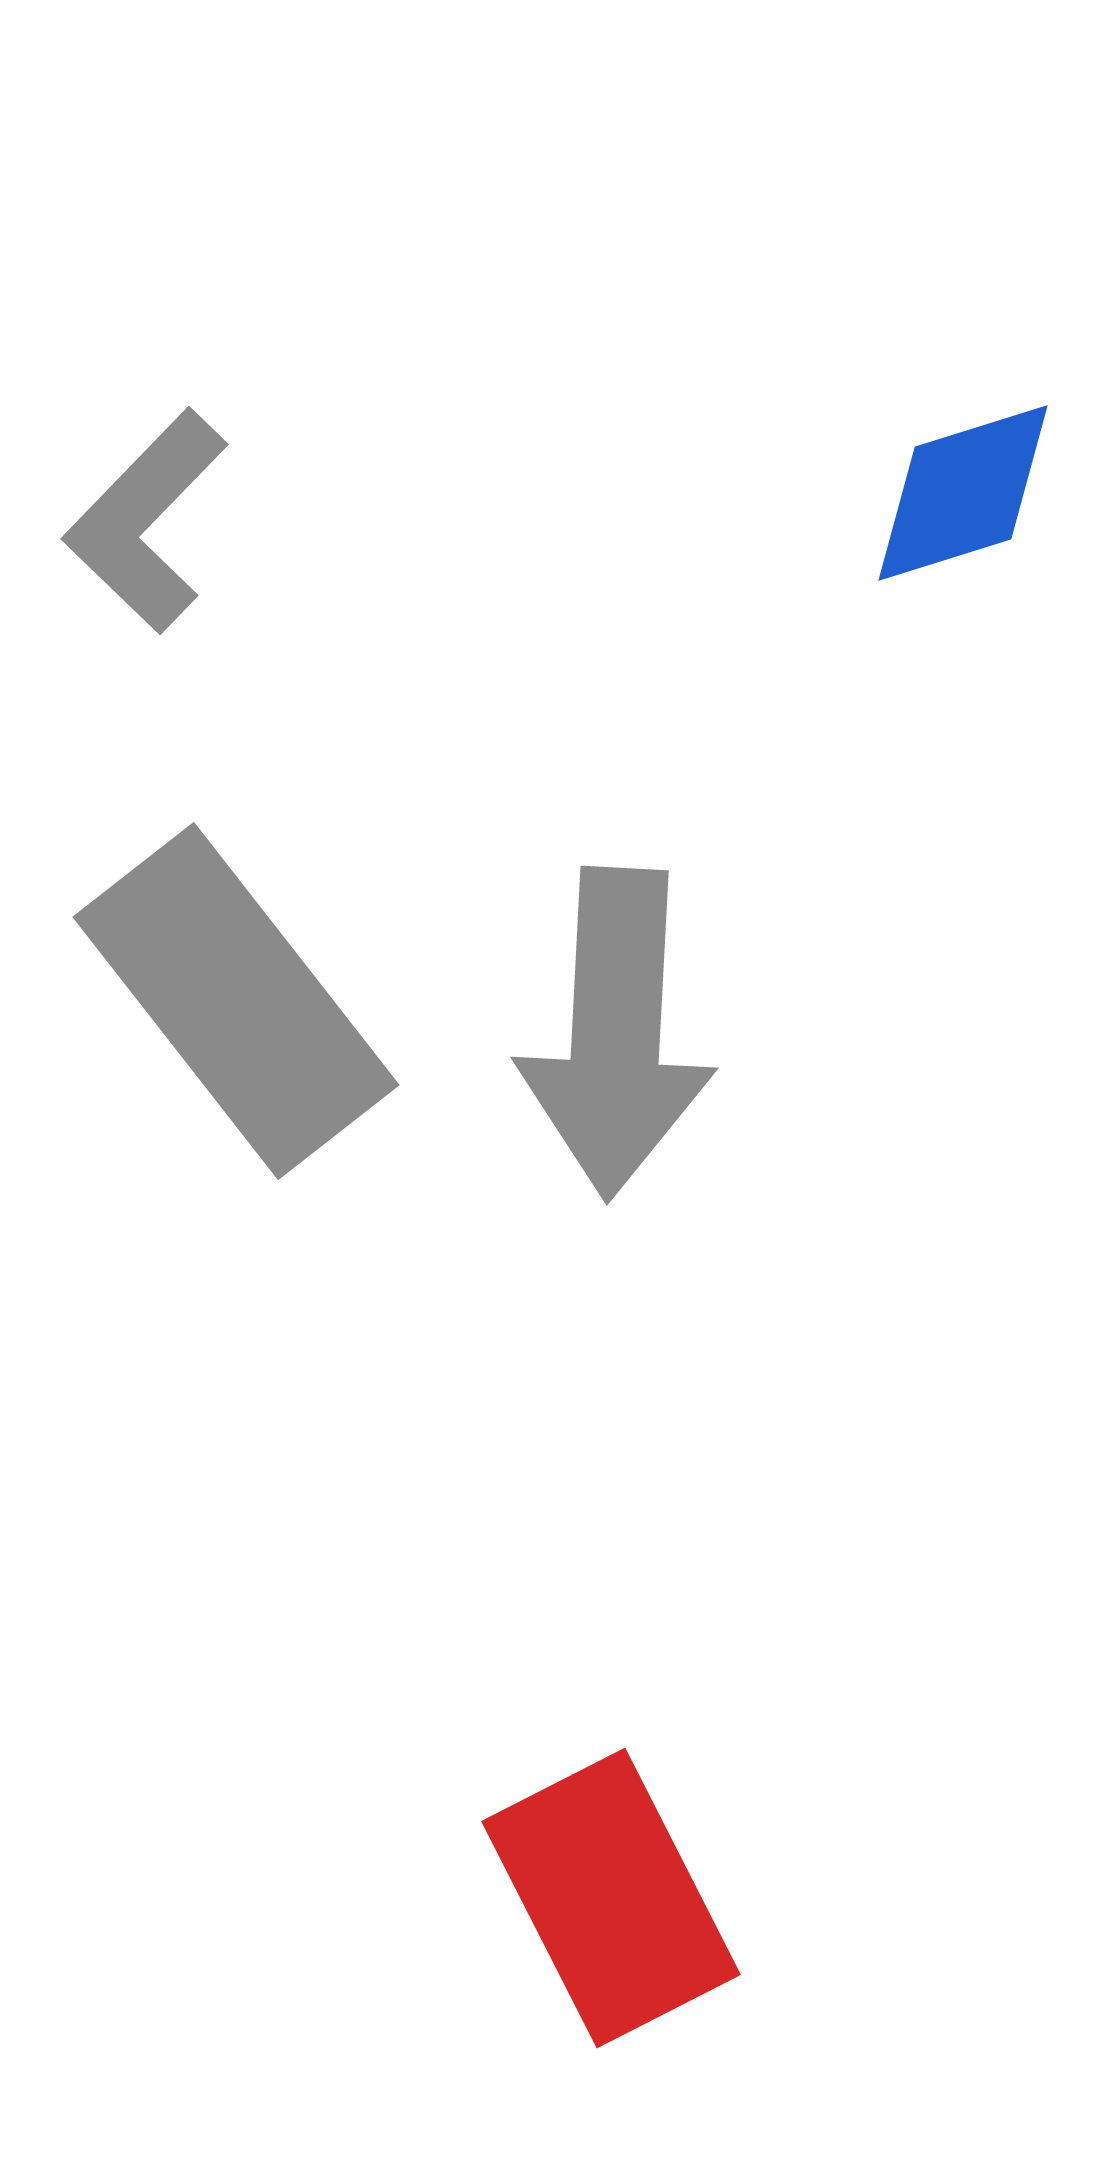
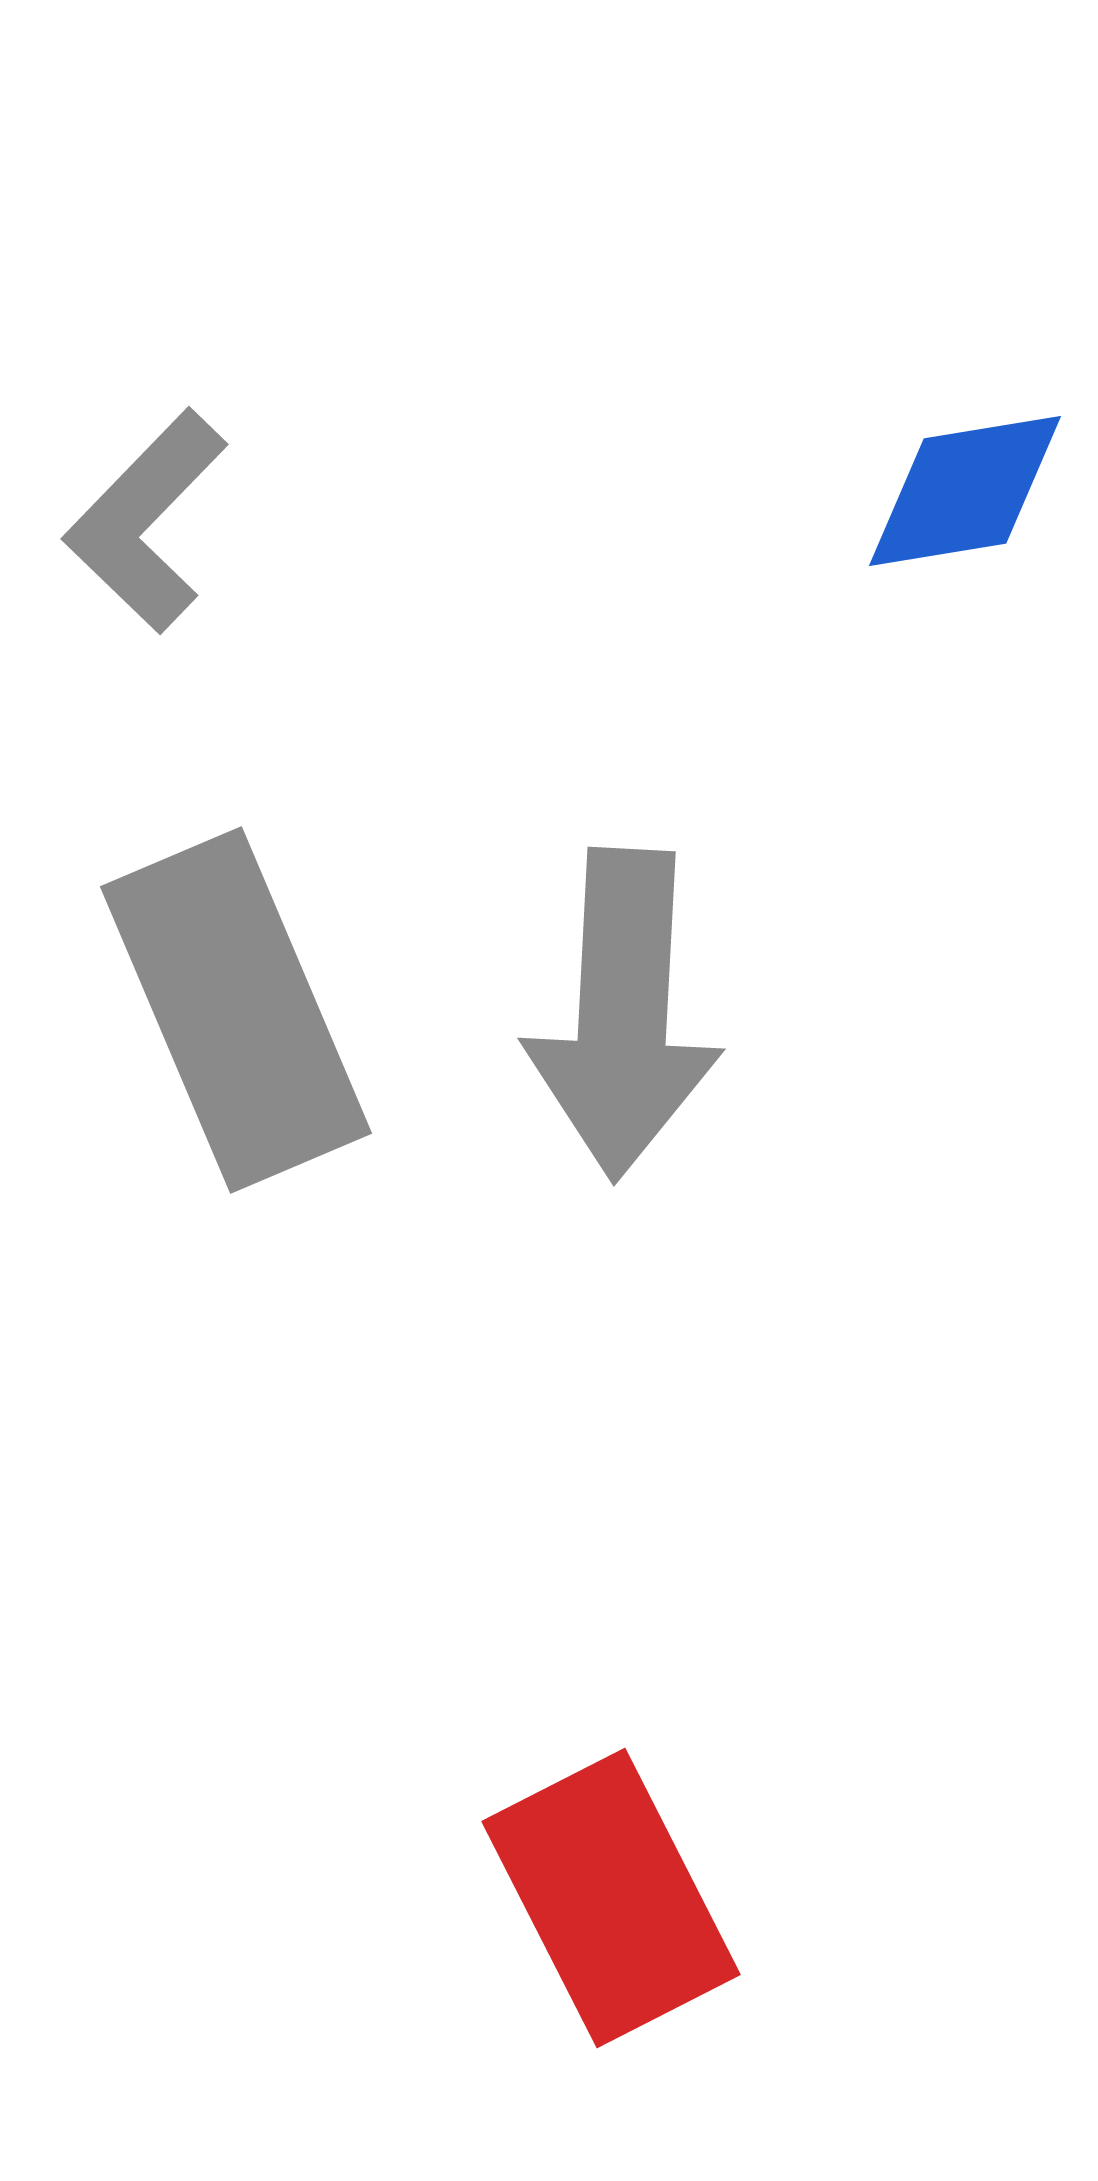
blue diamond: moved 2 px right, 2 px up; rotated 8 degrees clockwise
gray rectangle: moved 9 px down; rotated 15 degrees clockwise
gray arrow: moved 7 px right, 19 px up
